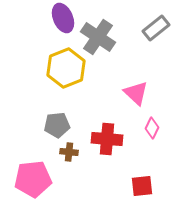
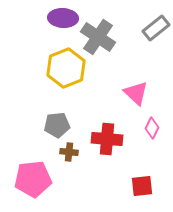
purple ellipse: rotated 64 degrees counterclockwise
